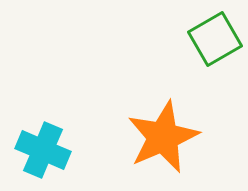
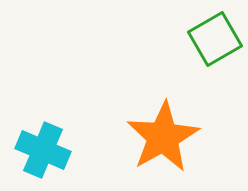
orange star: rotated 6 degrees counterclockwise
